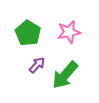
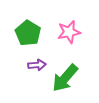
purple arrow: rotated 42 degrees clockwise
green arrow: moved 3 px down
